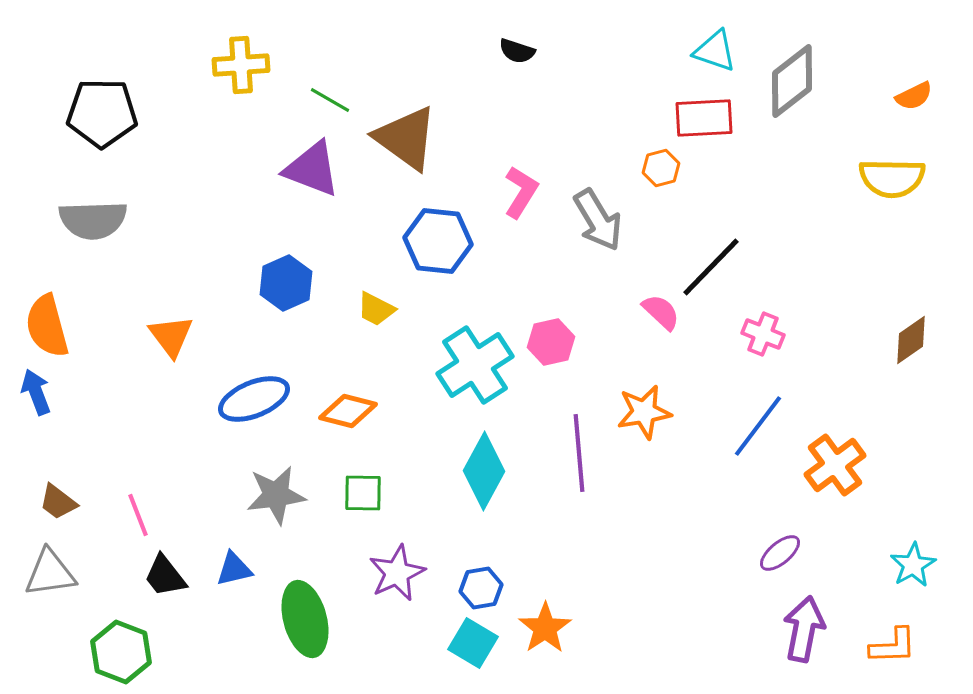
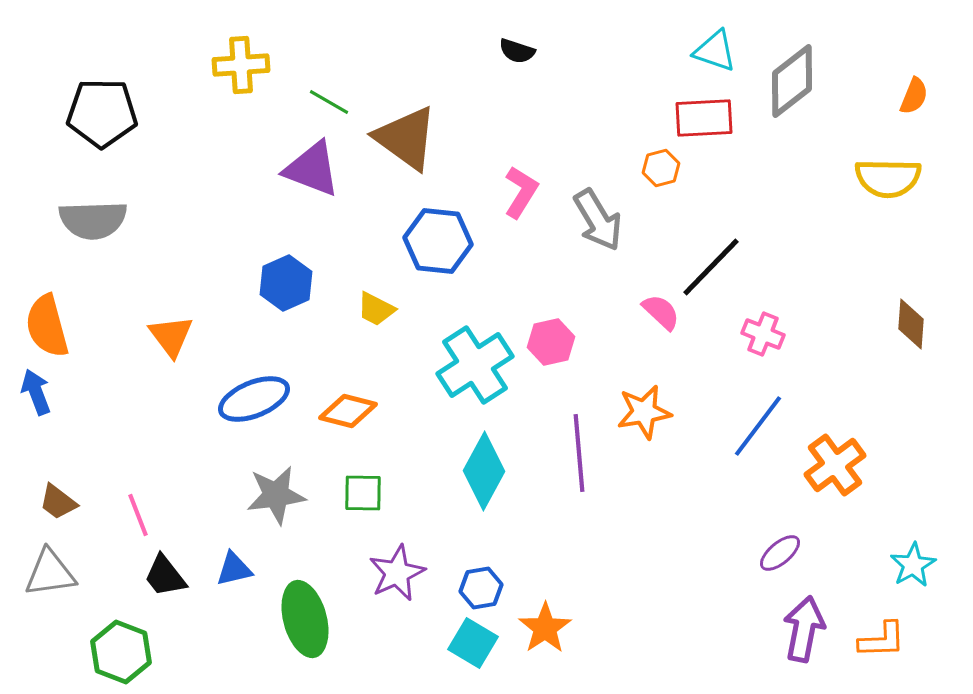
orange semicircle at (914, 96): rotated 42 degrees counterclockwise
green line at (330, 100): moved 1 px left, 2 px down
yellow semicircle at (892, 178): moved 4 px left
brown diamond at (911, 340): moved 16 px up; rotated 51 degrees counterclockwise
orange L-shape at (893, 646): moved 11 px left, 6 px up
